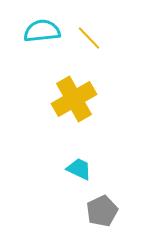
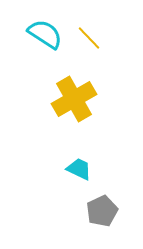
cyan semicircle: moved 3 px right, 3 px down; rotated 39 degrees clockwise
